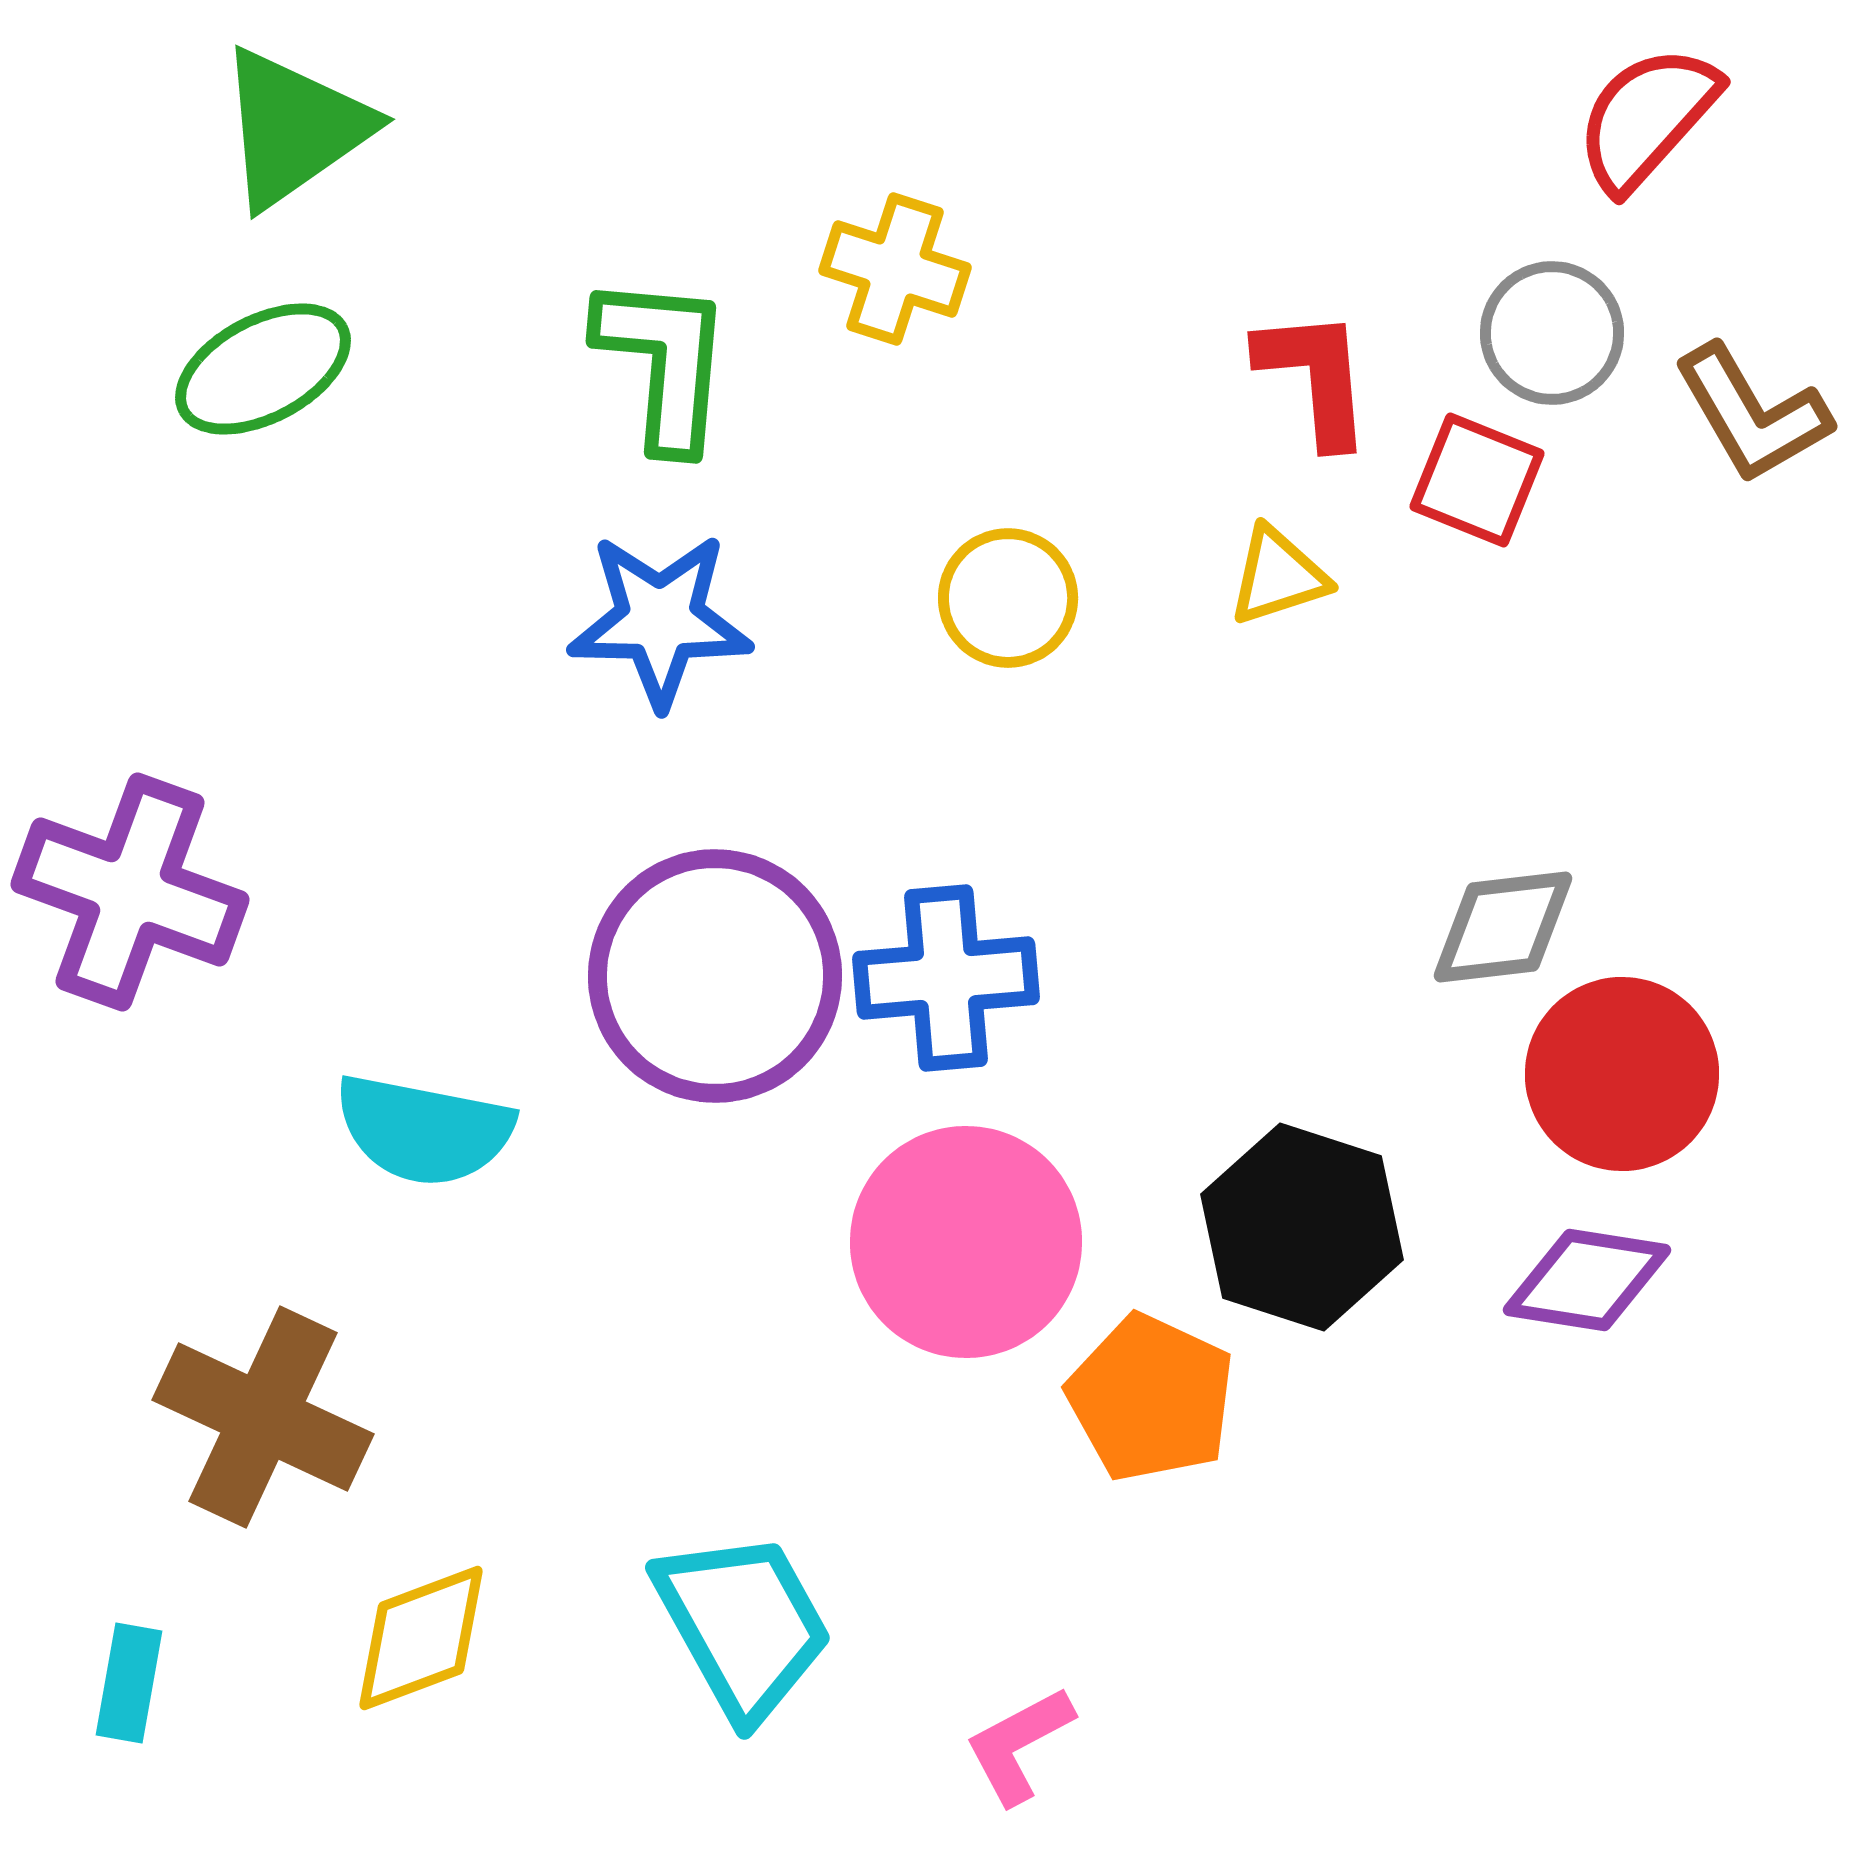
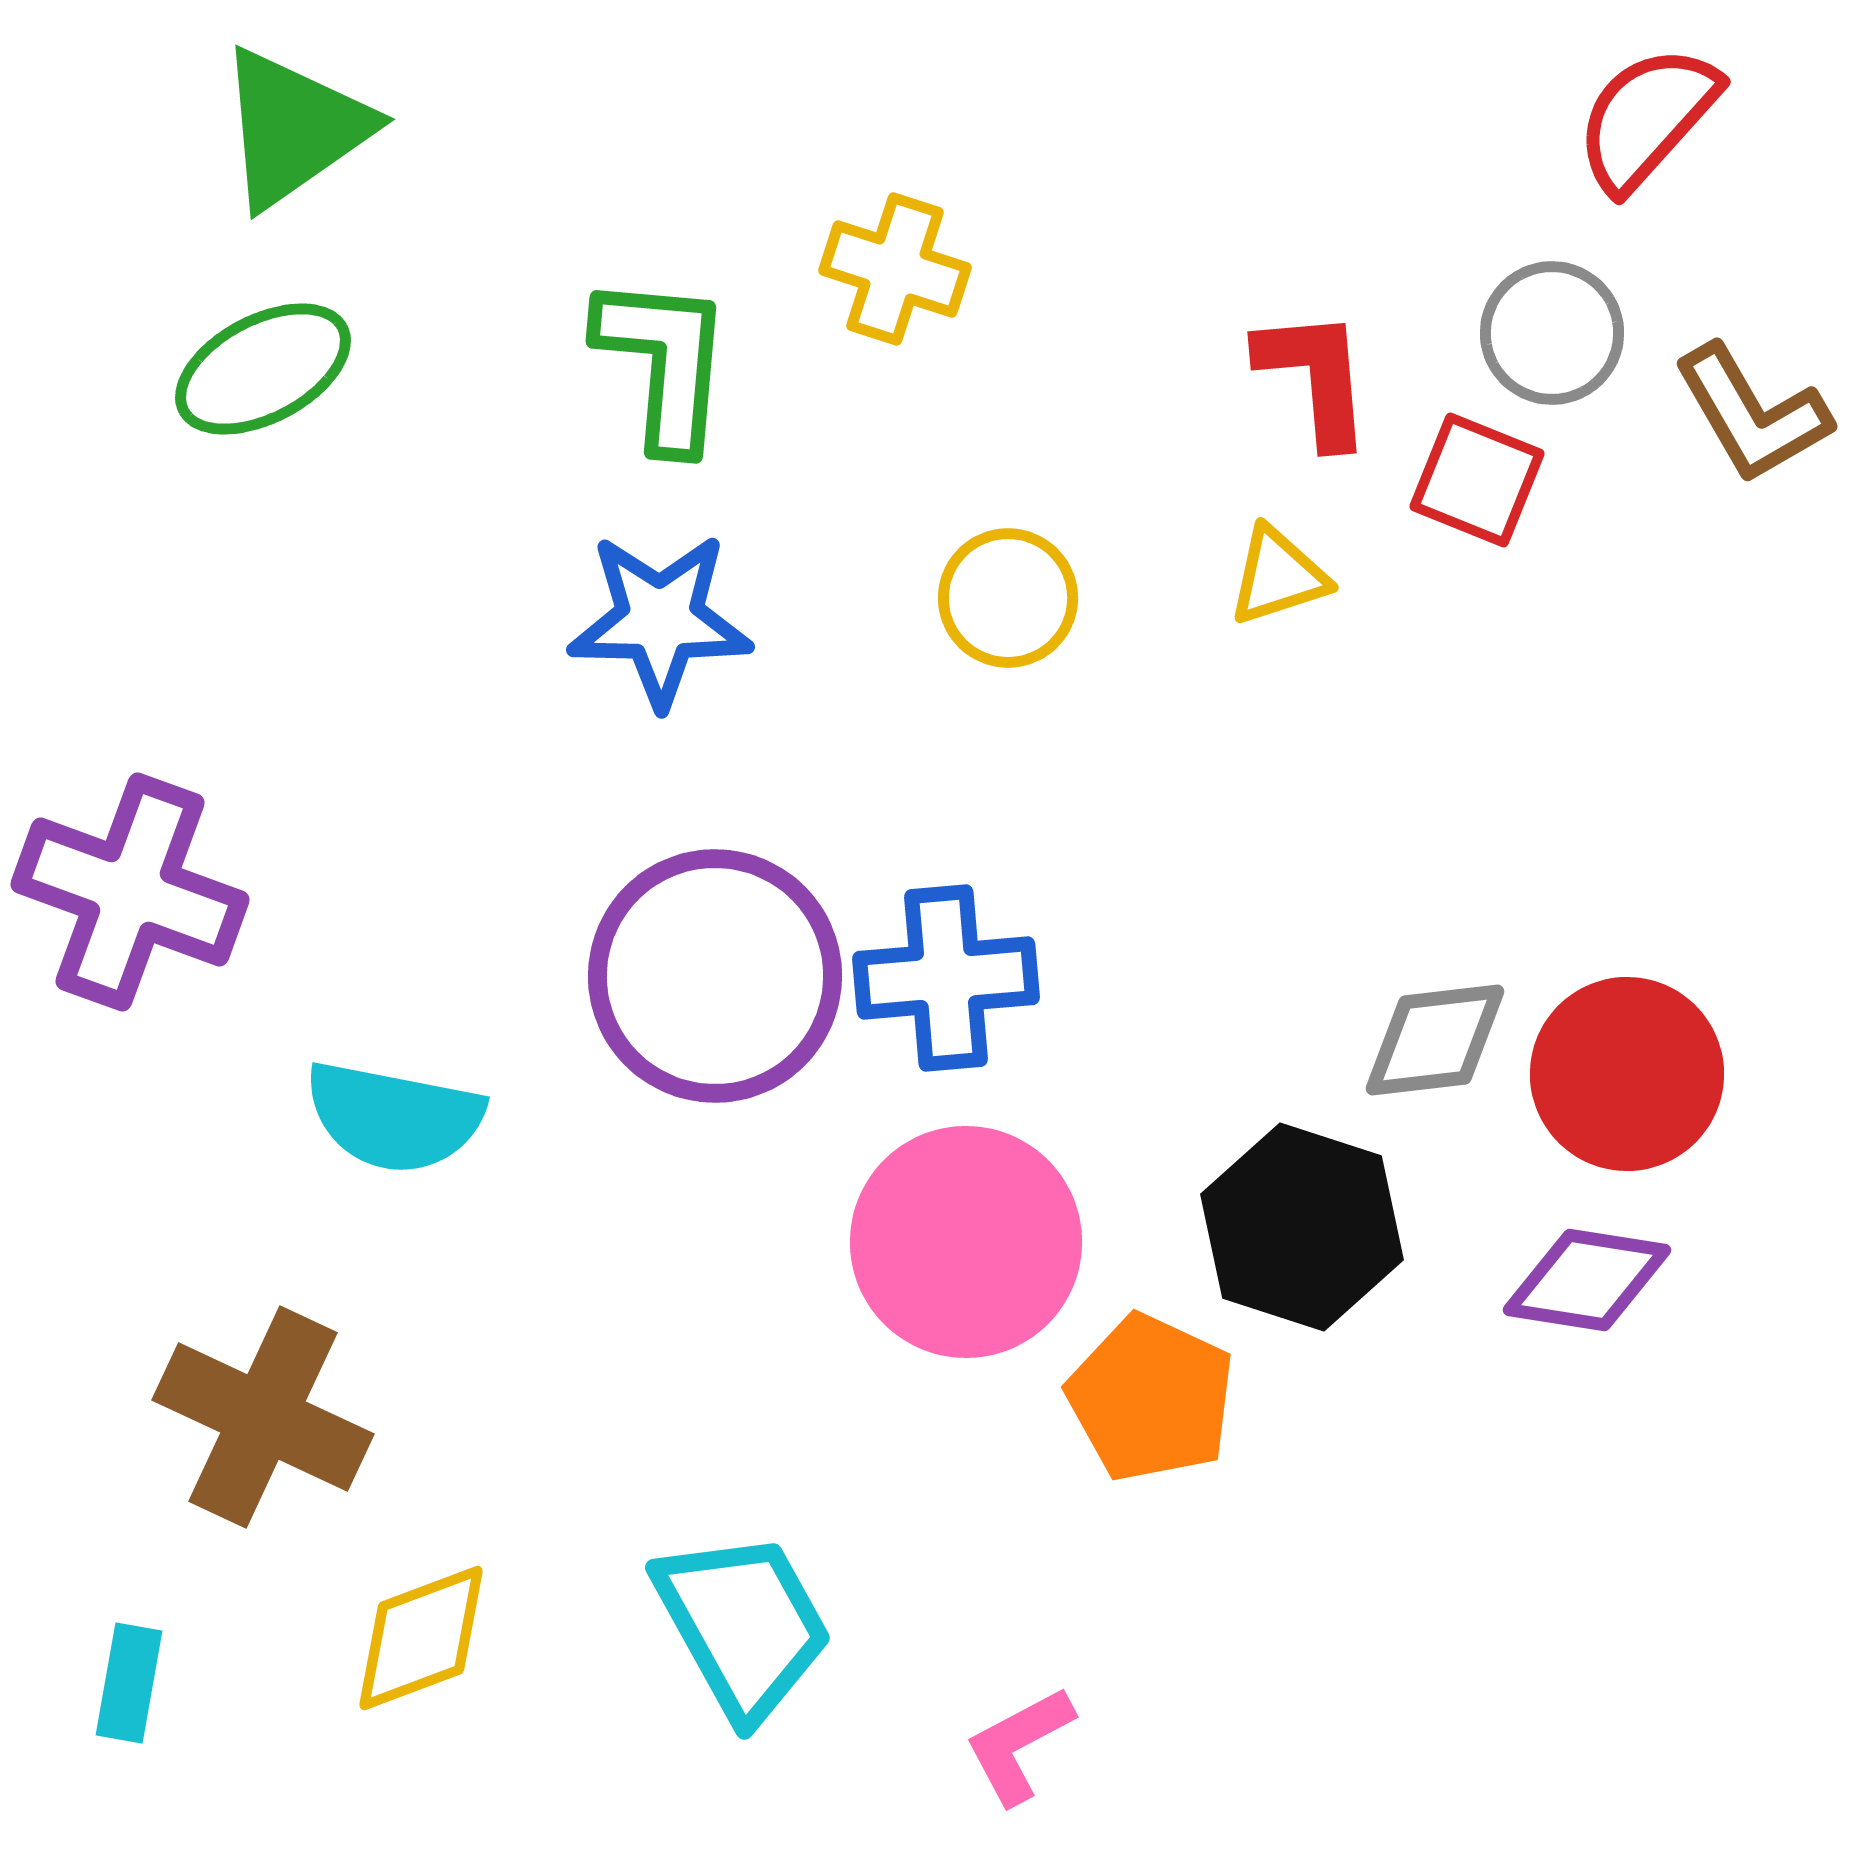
gray diamond: moved 68 px left, 113 px down
red circle: moved 5 px right
cyan semicircle: moved 30 px left, 13 px up
